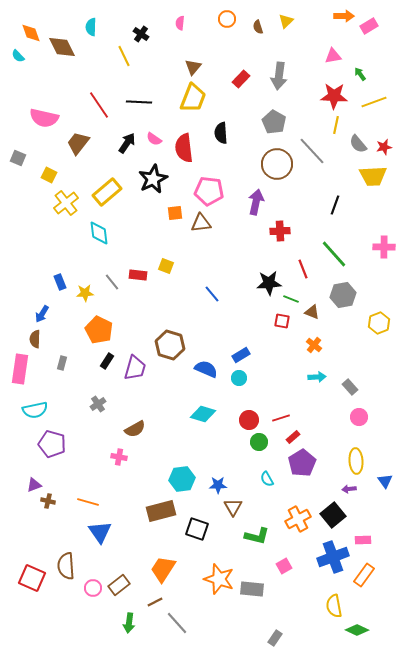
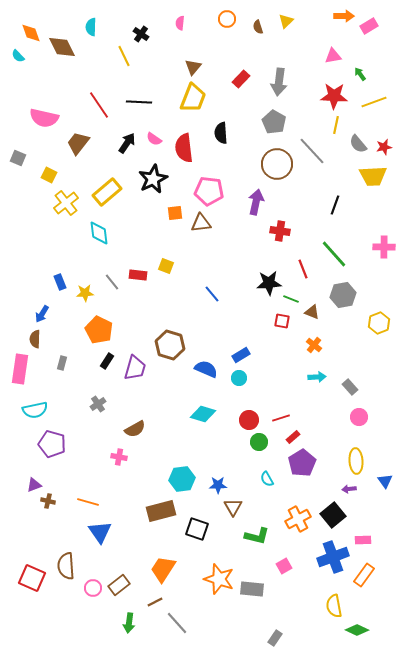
gray arrow at (279, 76): moved 6 px down
red cross at (280, 231): rotated 12 degrees clockwise
